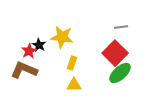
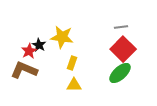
red square: moved 8 px right, 4 px up
